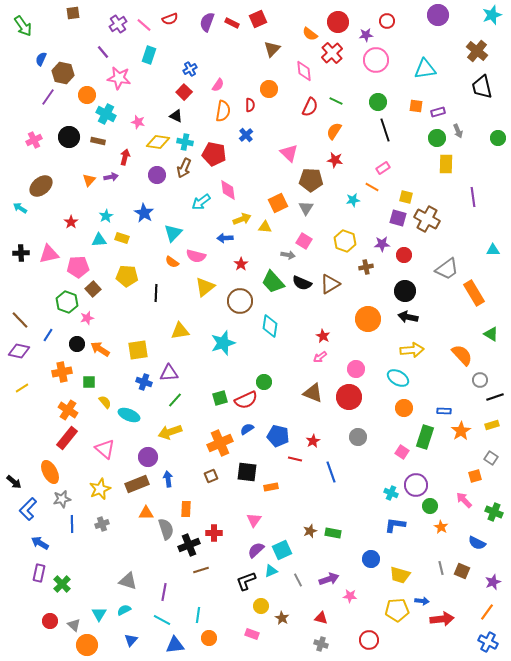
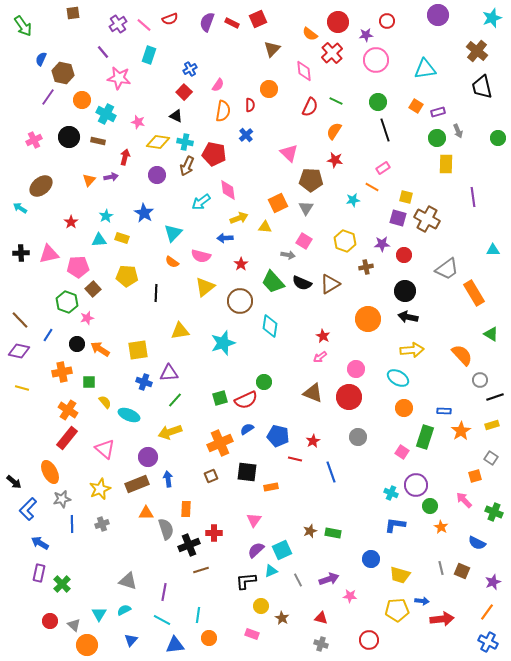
cyan star at (492, 15): moved 3 px down
orange circle at (87, 95): moved 5 px left, 5 px down
orange square at (416, 106): rotated 24 degrees clockwise
brown arrow at (184, 168): moved 3 px right, 2 px up
yellow arrow at (242, 219): moved 3 px left, 1 px up
pink semicircle at (196, 256): moved 5 px right
yellow line at (22, 388): rotated 48 degrees clockwise
black L-shape at (246, 581): rotated 15 degrees clockwise
